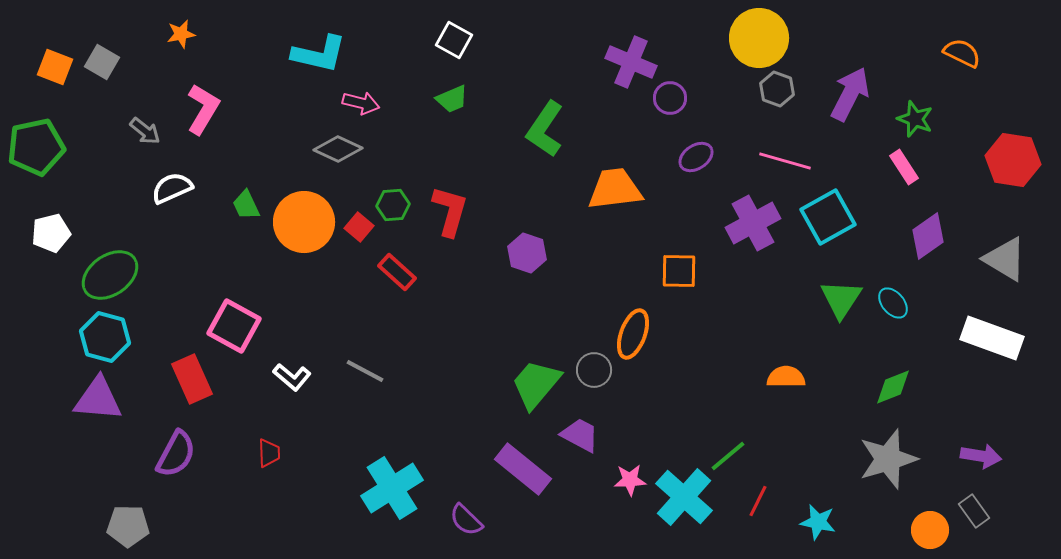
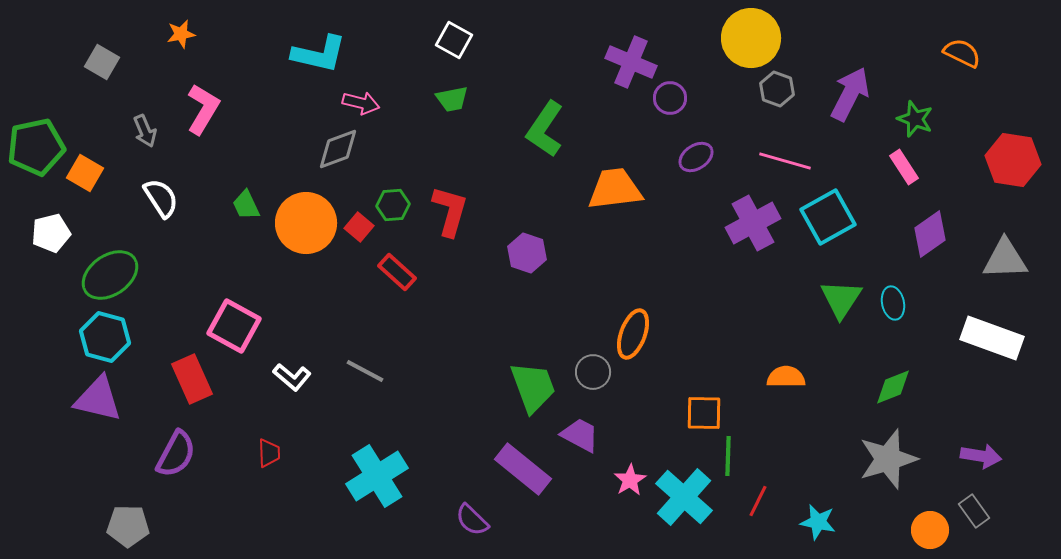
yellow circle at (759, 38): moved 8 px left
orange square at (55, 67): moved 30 px right, 106 px down; rotated 9 degrees clockwise
green trapezoid at (452, 99): rotated 12 degrees clockwise
gray arrow at (145, 131): rotated 28 degrees clockwise
gray diamond at (338, 149): rotated 45 degrees counterclockwise
white semicircle at (172, 188): moved 11 px left, 10 px down; rotated 81 degrees clockwise
orange circle at (304, 222): moved 2 px right, 1 px down
purple diamond at (928, 236): moved 2 px right, 2 px up
gray triangle at (1005, 259): rotated 33 degrees counterclockwise
orange square at (679, 271): moved 25 px right, 142 px down
cyan ellipse at (893, 303): rotated 28 degrees clockwise
gray circle at (594, 370): moved 1 px left, 2 px down
green trapezoid at (536, 384): moved 3 px left, 3 px down; rotated 120 degrees clockwise
purple triangle at (98, 399): rotated 8 degrees clockwise
green line at (728, 456): rotated 48 degrees counterclockwise
pink star at (630, 480): rotated 28 degrees counterclockwise
cyan cross at (392, 488): moved 15 px left, 12 px up
purple semicircle at (466, 520): moved 6 px right
